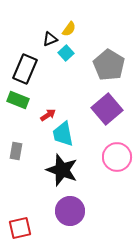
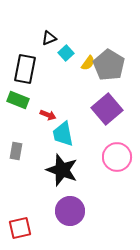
yellow semicircle: moved 19 px right, 34 px down
black triangle: moved 1 px left, 1 px up
black rectangle: rotated 12 degrees counterclockwise
red arrow: rotated 56 degrees clockwise
